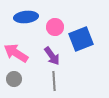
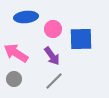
pink circle: moved 2 px left, 2 px down
blue square: rotated 20 degrees clockwise
gray line: rotated 48 degrees clockwise
